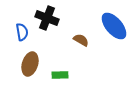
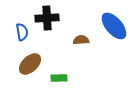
black cross: rotated 25 degrees counterclockwise
brown semicircle: rotated 35 degrees counterclockwise
brown ellipse: rotated 30 degrees clockwise
green rectangle: moved 1 px left, 3 px down
